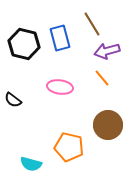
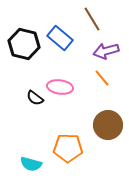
brown line: moved 5 px up
blue rectangle: rotated 35 degrees counterclockwise
purple arrow: moved 1 px left
black semicircle: moved 22 px right, 2 px up
orange pentagon: moved 1 px left, 1 px down; rotated 12 degrees counterclockwise
